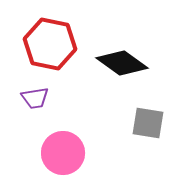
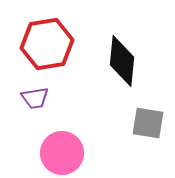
red hexagon: moved 3 px left; rotated 21 degrees counterclockwise
black diamond: moved 2 px up; rotated 60 degrees clockwise
pink circle: moved 1 px left
